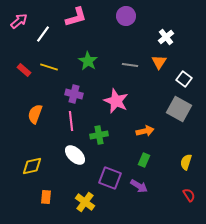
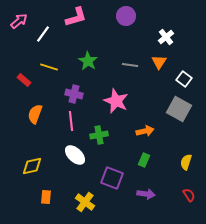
red rectangle: moved 10 px down
purple square: moved 2 px right
purple arrow: moved 7 px right, 8 px down; rotated 24 degrees counterclockwise
